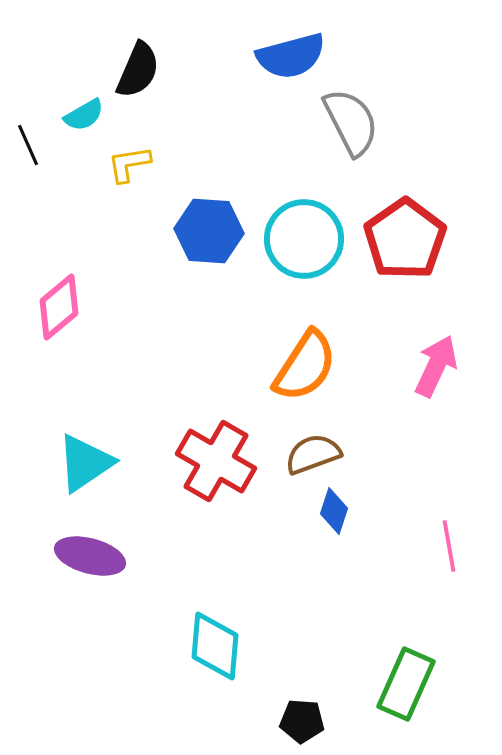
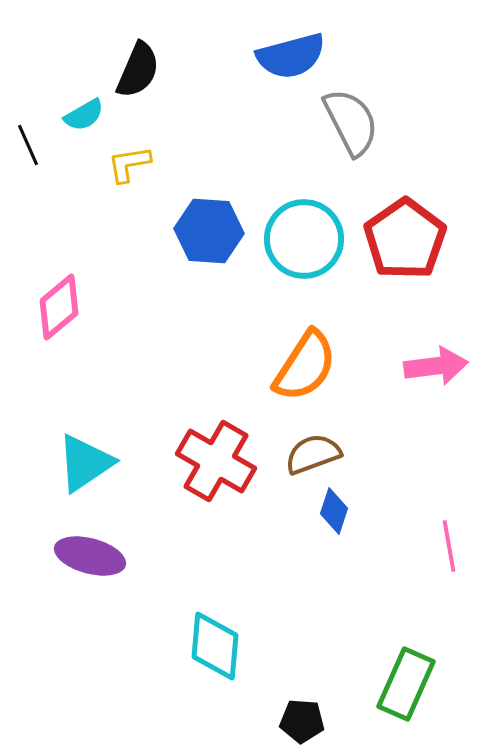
pink arrow: rotated 58 degrees clockwise
